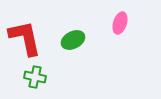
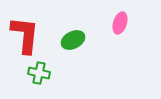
red L-shape: moved 3 px up; rotated 18 degrees clockwise
green cross: moved 4 px right, 4 px up
